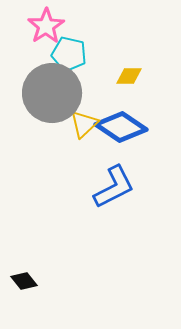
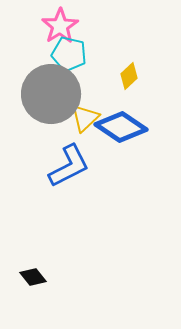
pink star: moved 14 px right
yellow diamond: rotated 44 degrees counterclockwise
gray circle: moved 1 px left, 1 px down
yellow triangle: moved 1 px right, 6 px up
blue L-shape: moved 45 px left, 21 px up
black diamond: moved 9 px right, 4 px up
